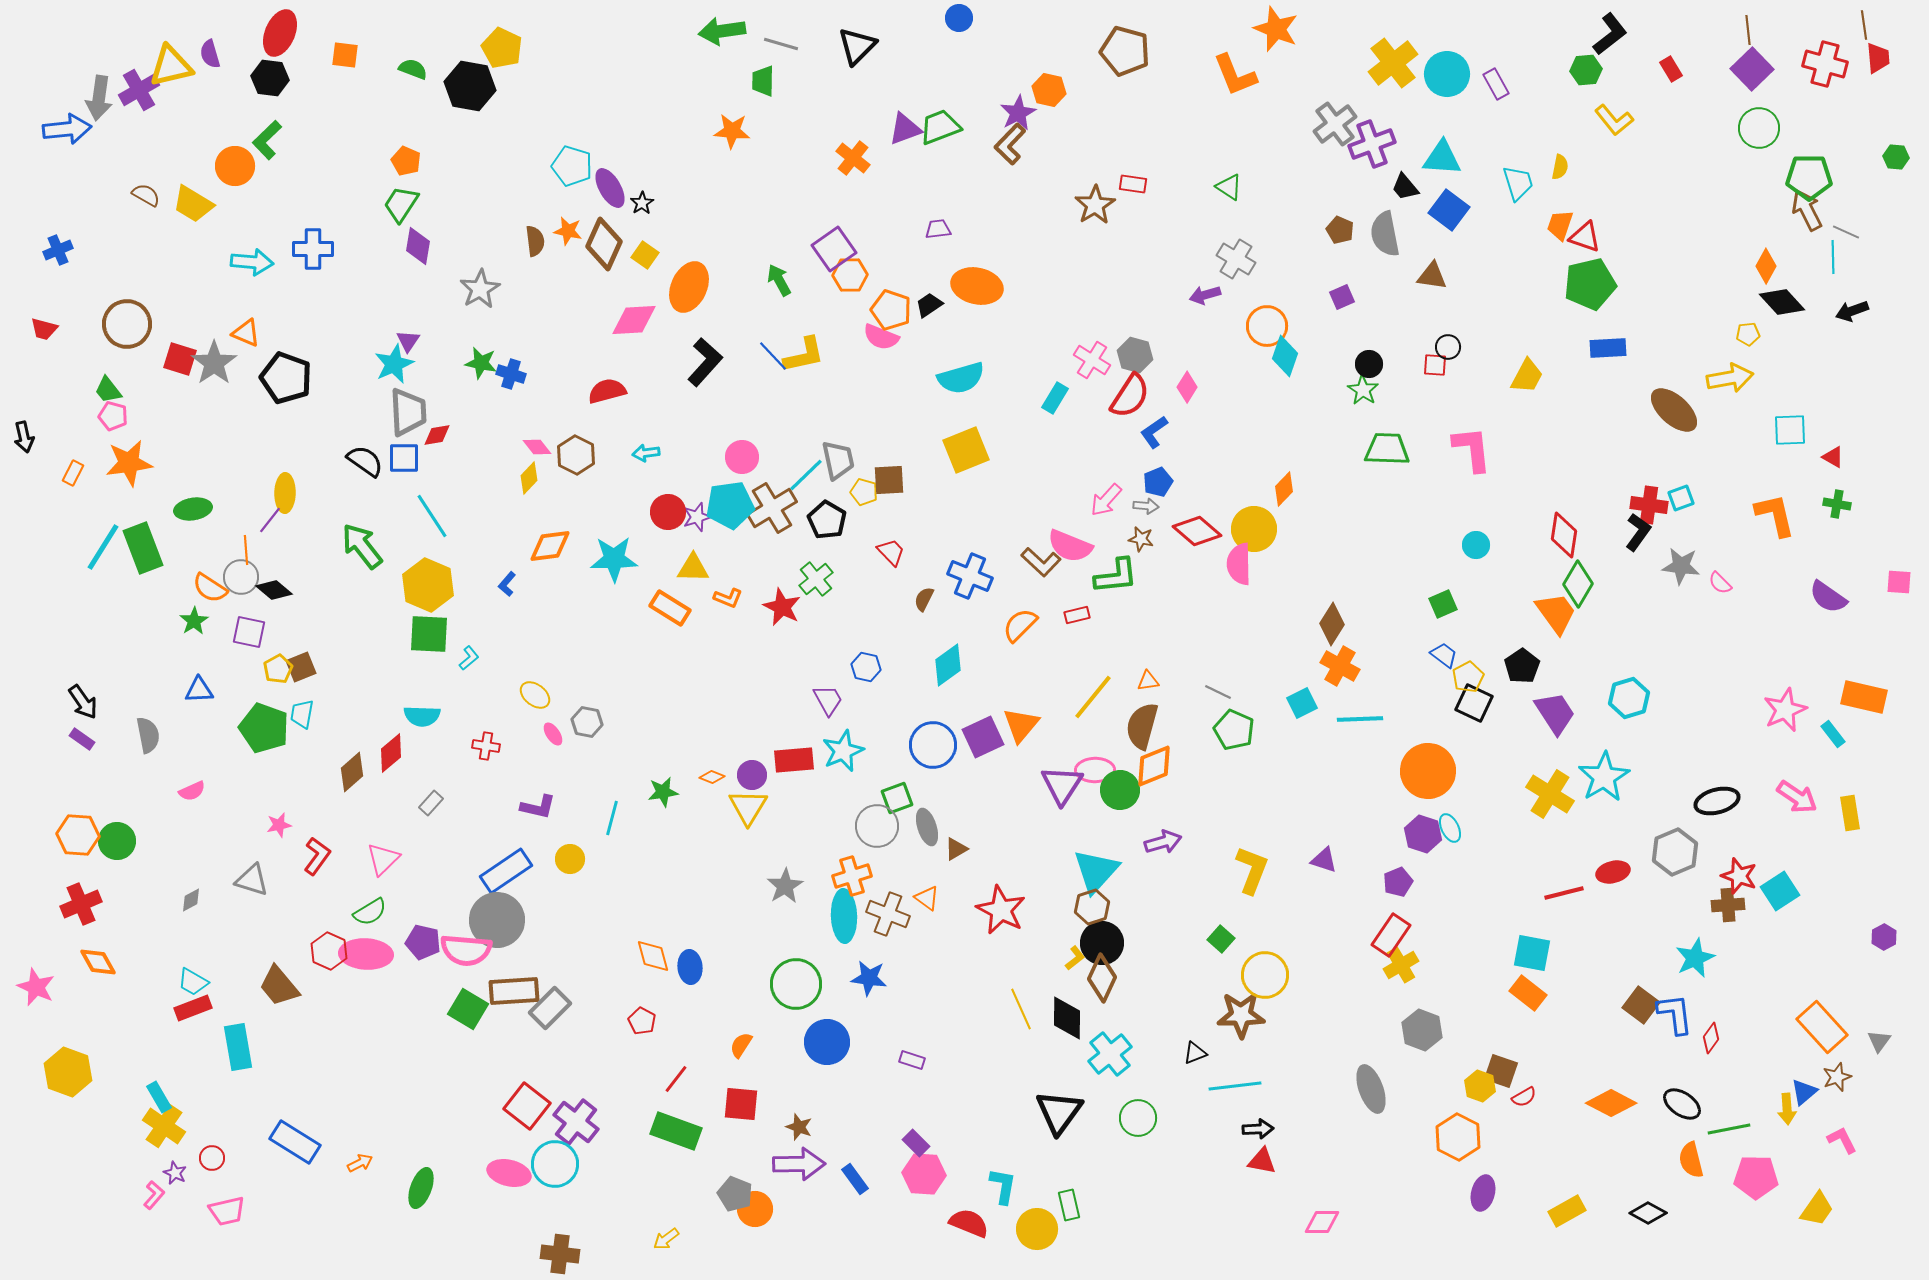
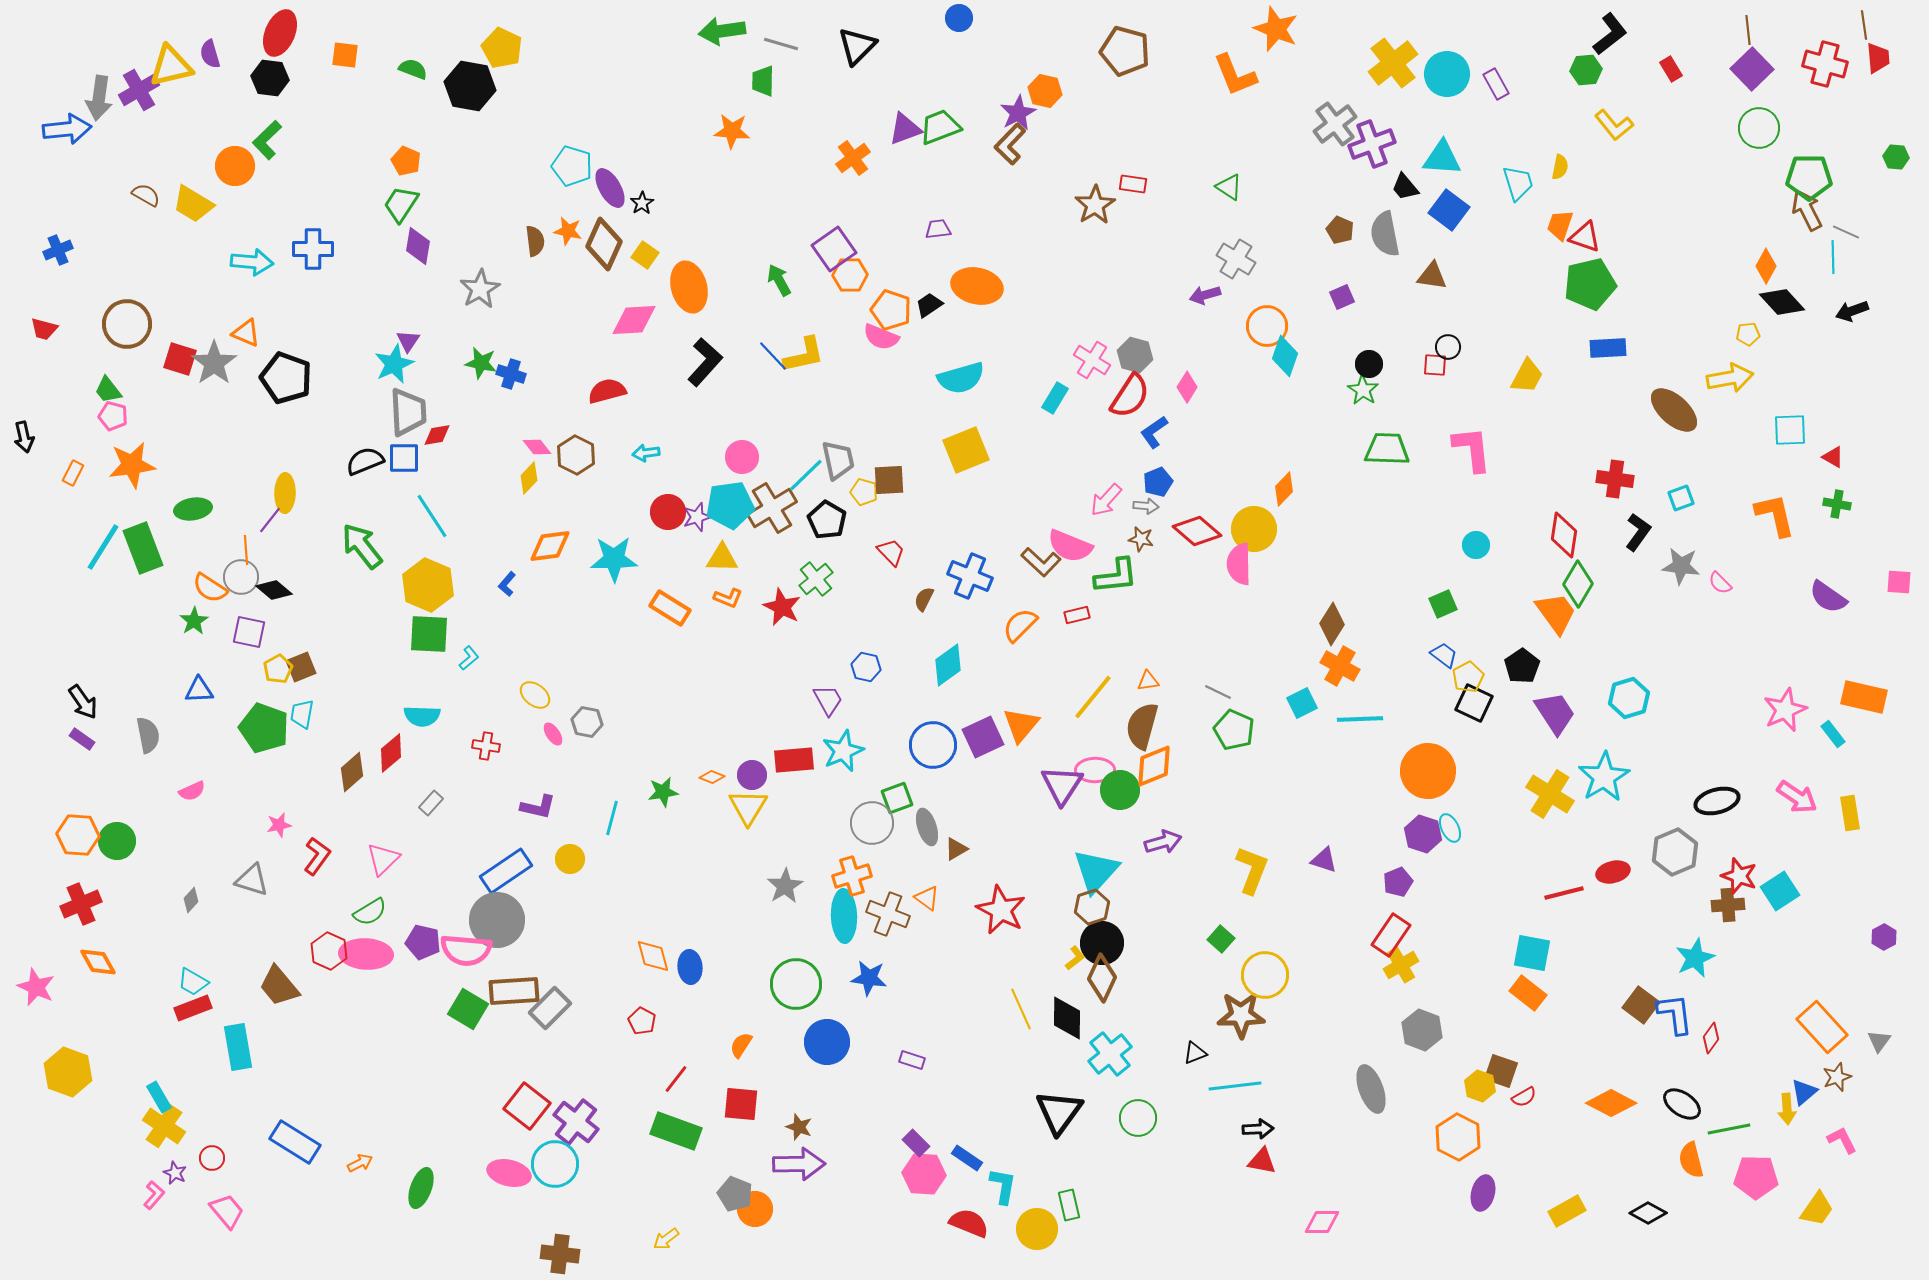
orange hexagon at (1049, 90): moved 4 px left, 1 px down
yellow L-shape at (1614, 120): moved 5 px down
orange cross at (853, 158): rotated 16 degrees clockwise
orange ellipse at (689, 287): rotated 39 degrees counterclockwise
black semicircle at (365, 461): rotated 57 degrees counterclockwise
orange star at (129, 463): moved 3 px right, 2 px down
red cross at (1649, 505): moved 34 px left, 26 px up
yellow triangle at (693, 568): moved 29 px right, 10 px up
gray circle at (877, 826): moved 5 px left, 3 px up
gray diamond at (191, 900): rotated 20 degrees counterclockwise
blue rectangle at (855, 1179): moved 112 px right, 21 px up; rotated 20 degrees counterclockwise
pink trapezoid at (227, 1211): rotated 117 degrees counterclockwise
